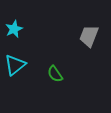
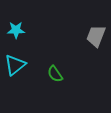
cyan star: moved 2 px right, 1 px down; rotated 24 degrees clockwise
gray trapezoid: moved 7 px right
